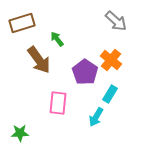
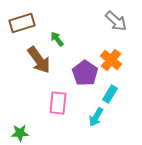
purple pentagon: moved 1 px down
